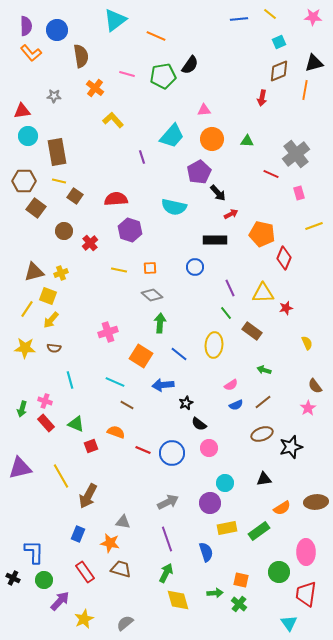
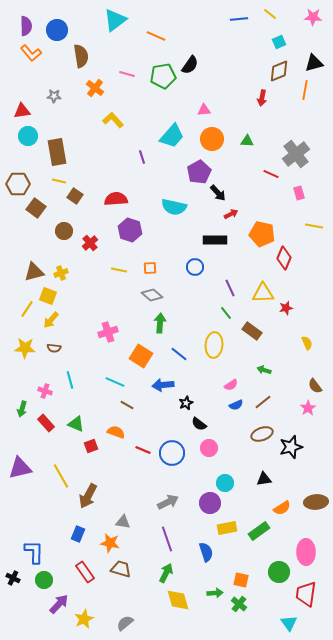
brown hexagon at (24, 181): moved 6 px left, 3 px down
yellow line at (314, 226): rotated 30 degrees clockwise
pink cross at (45, 401): moved 10 px up
purple arrow at (60, 601): moved 1 px left, 3 px down
